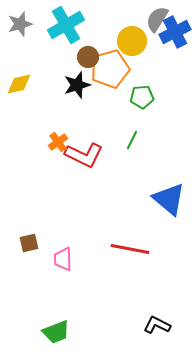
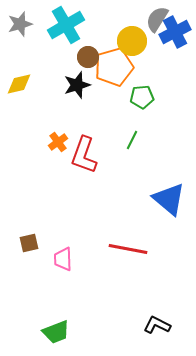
orange pentagon: moved 4 px right, 2 px up
red L-shape: rotated 84 degrees clockwise
red line: moved 2 px left
